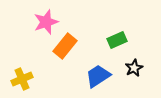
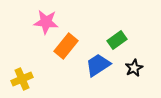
pink star: rotated 25 degrees clockwise
green rectangle: rotated 12 degrees counterclockwise
orange rectangle: moved 1 px right
blue trapezoid: moved 11 px up
